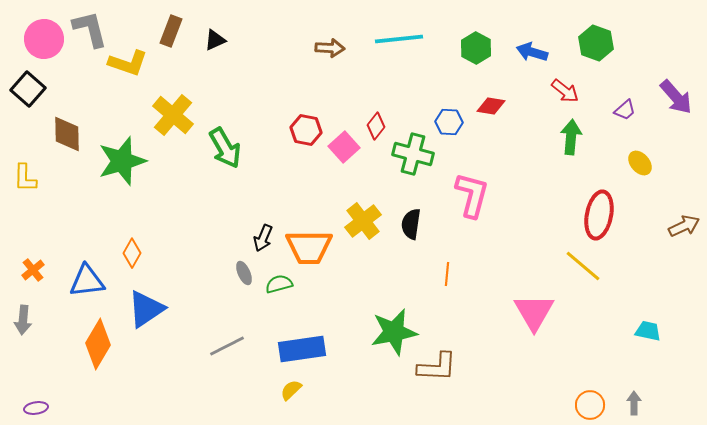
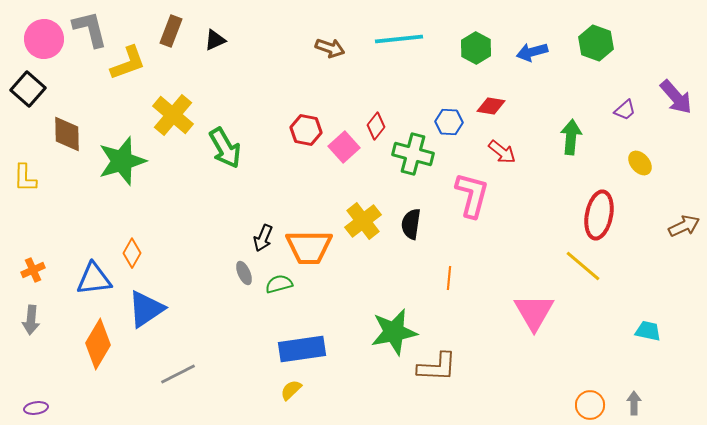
brown arrow at (330, 48): rotated 16 degrees clockwise
blue arrow at (532, 52): rotated 32 degrees counterclockwise
yellow L-shape at (128, 63): rotated 39 degrees counterclockwise
red arrow at (565, 91): moved 63 px left, 61 px down
orange cross at (33, 270): rotated 15 degrees clockwise
orange line at (447, 274): moved 2 px right, 4 px down
blue triangle at (87, 281): moved 7 px right, 2 px up
gray arrow at (23, 320): moved 8 px right
gray line at (227, 346): moved 49 px left, 28 px down
